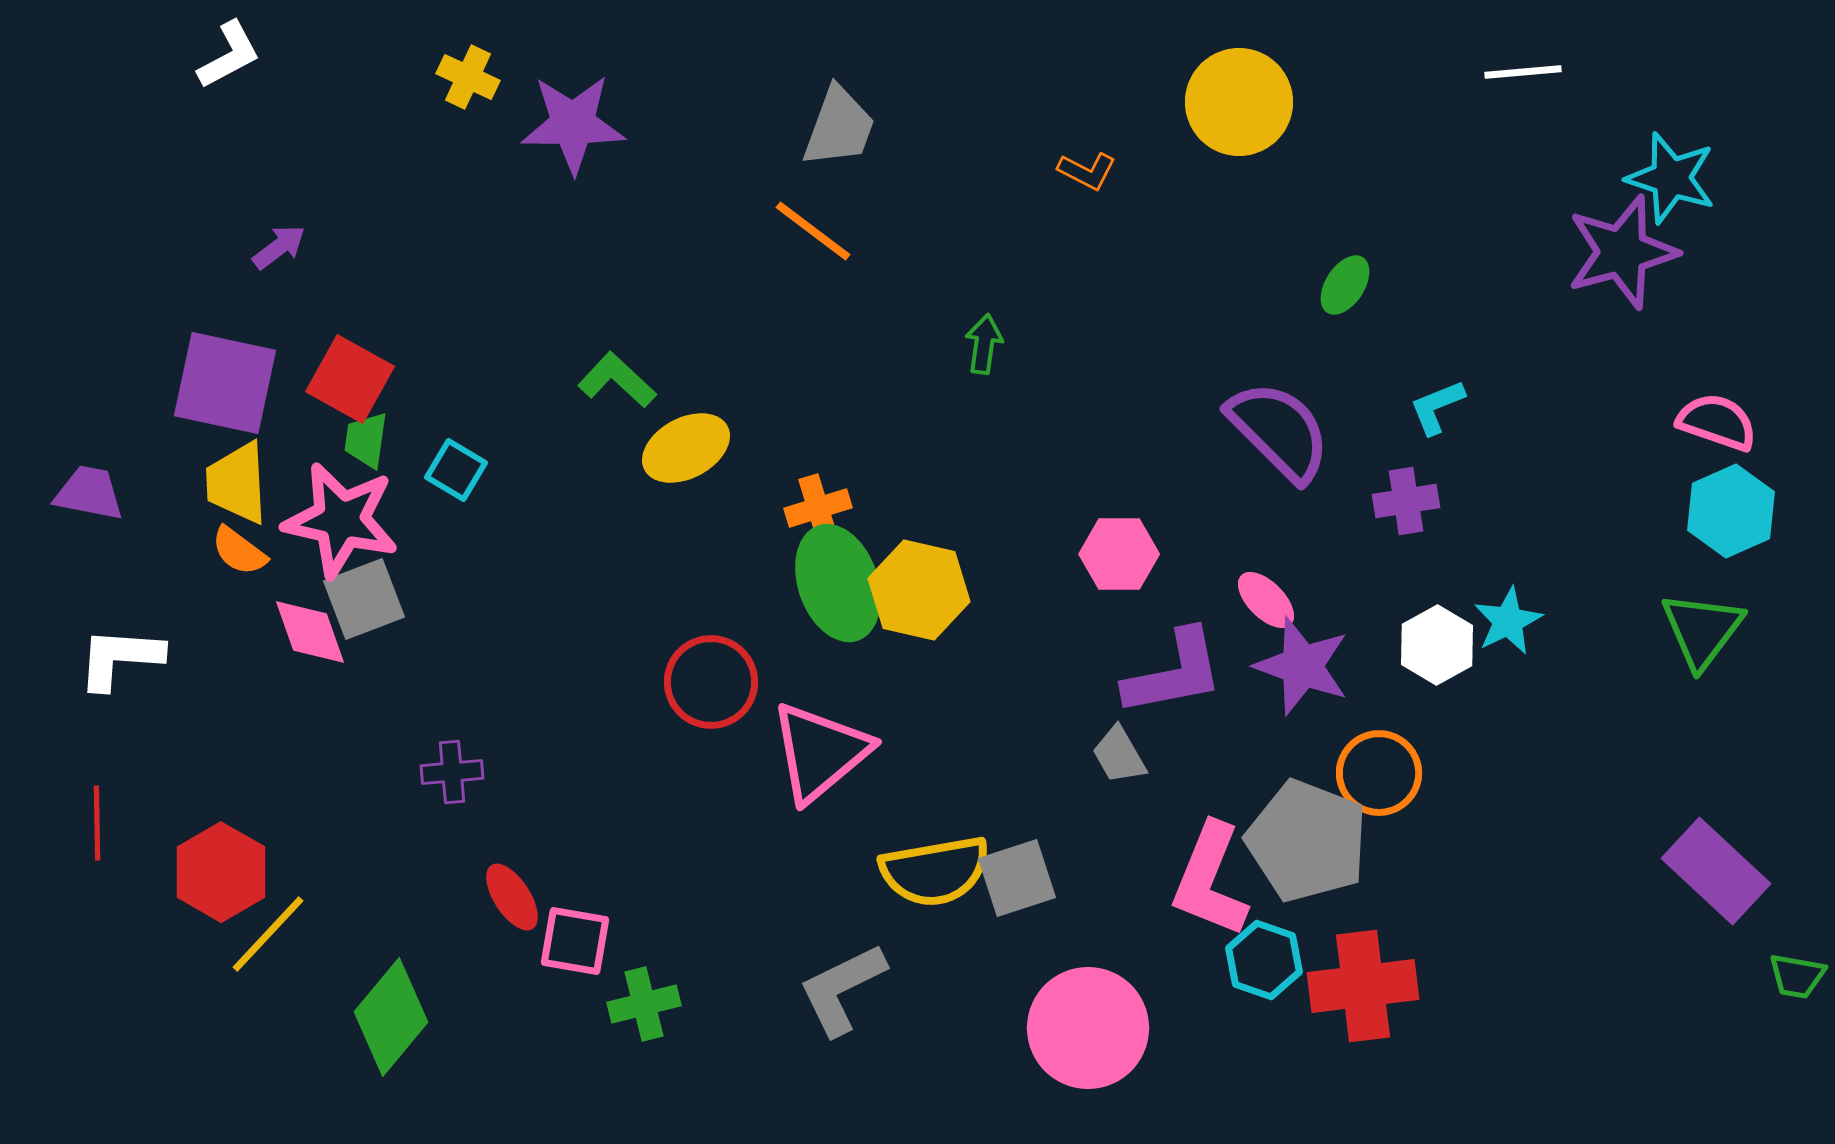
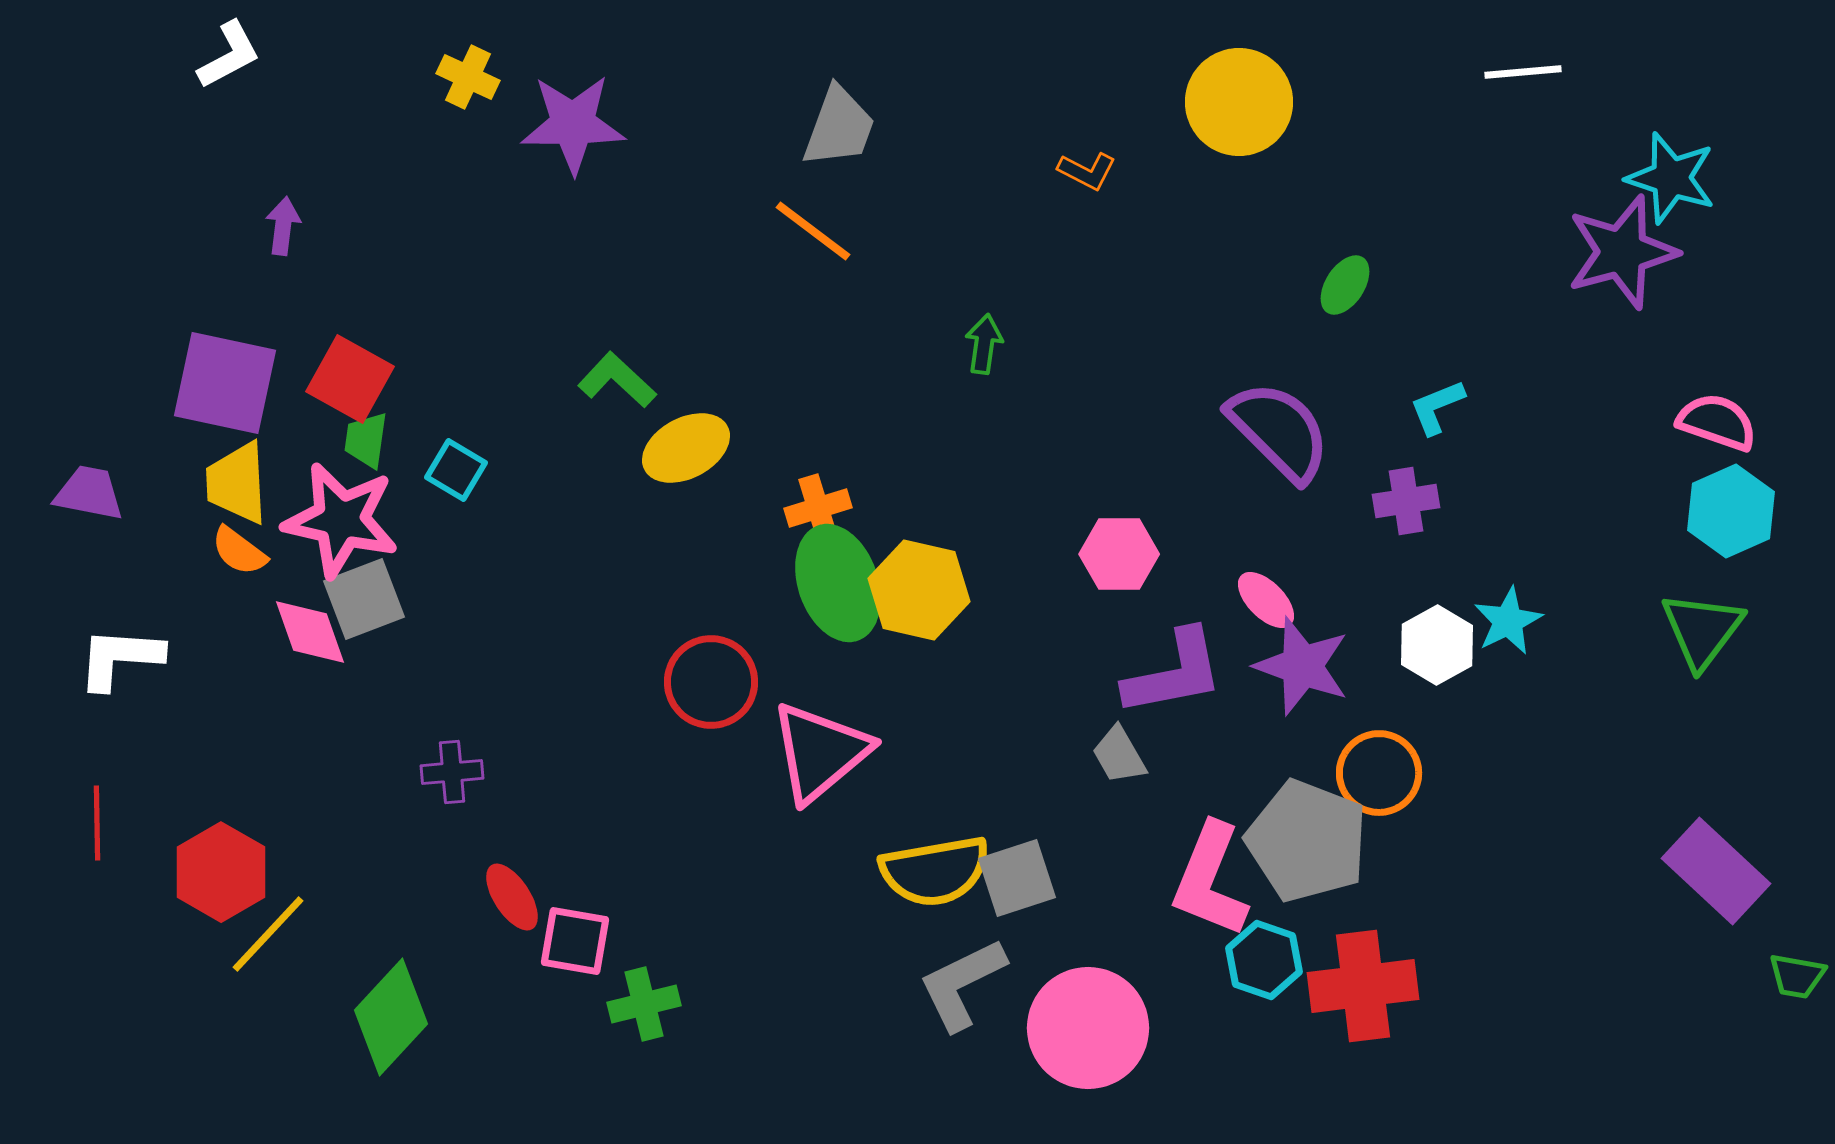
purple arrow at (279, 247): moved 4 px right, 21 px up; rotated 46 degrees counterclockwise
gray L-shape at (842, 989): moved 120 px right, 5 px up
green diamond at (391, 1017): rotated 3 degrees clockwise
